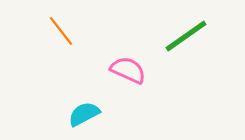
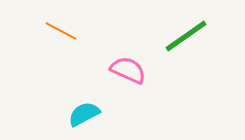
orange line: rotated 24 degrees counterclockwise
